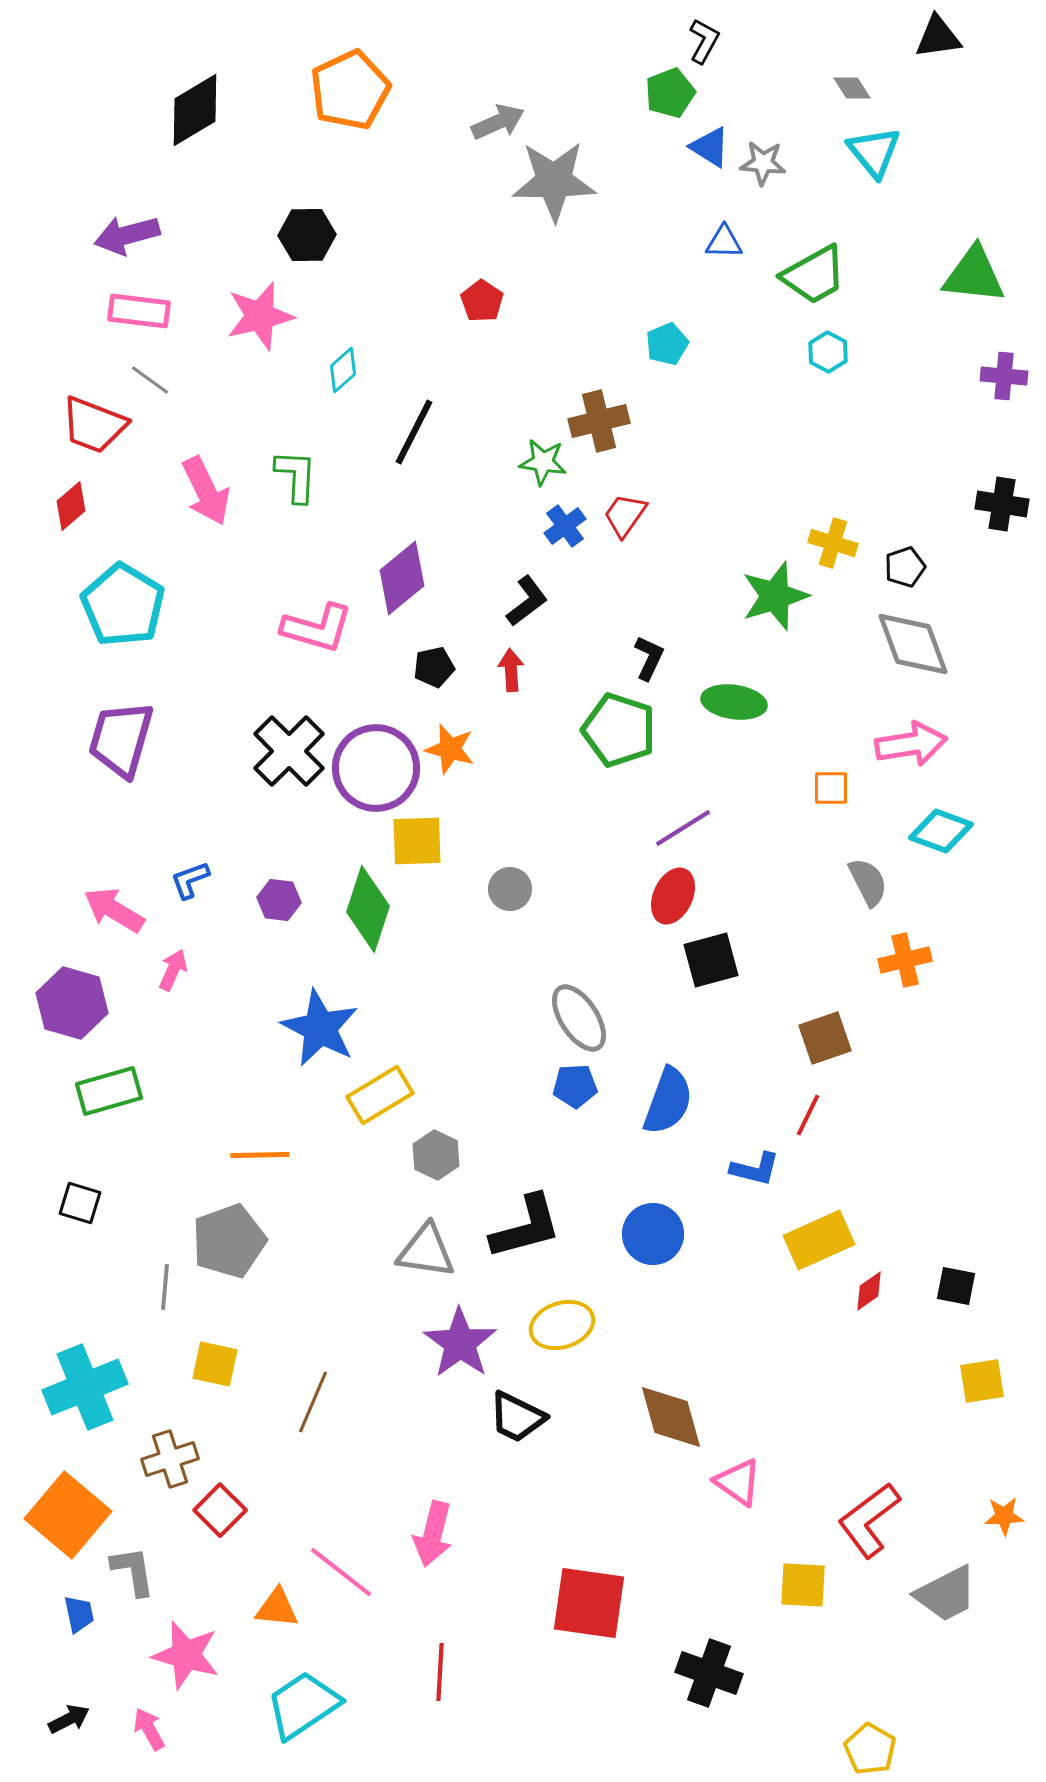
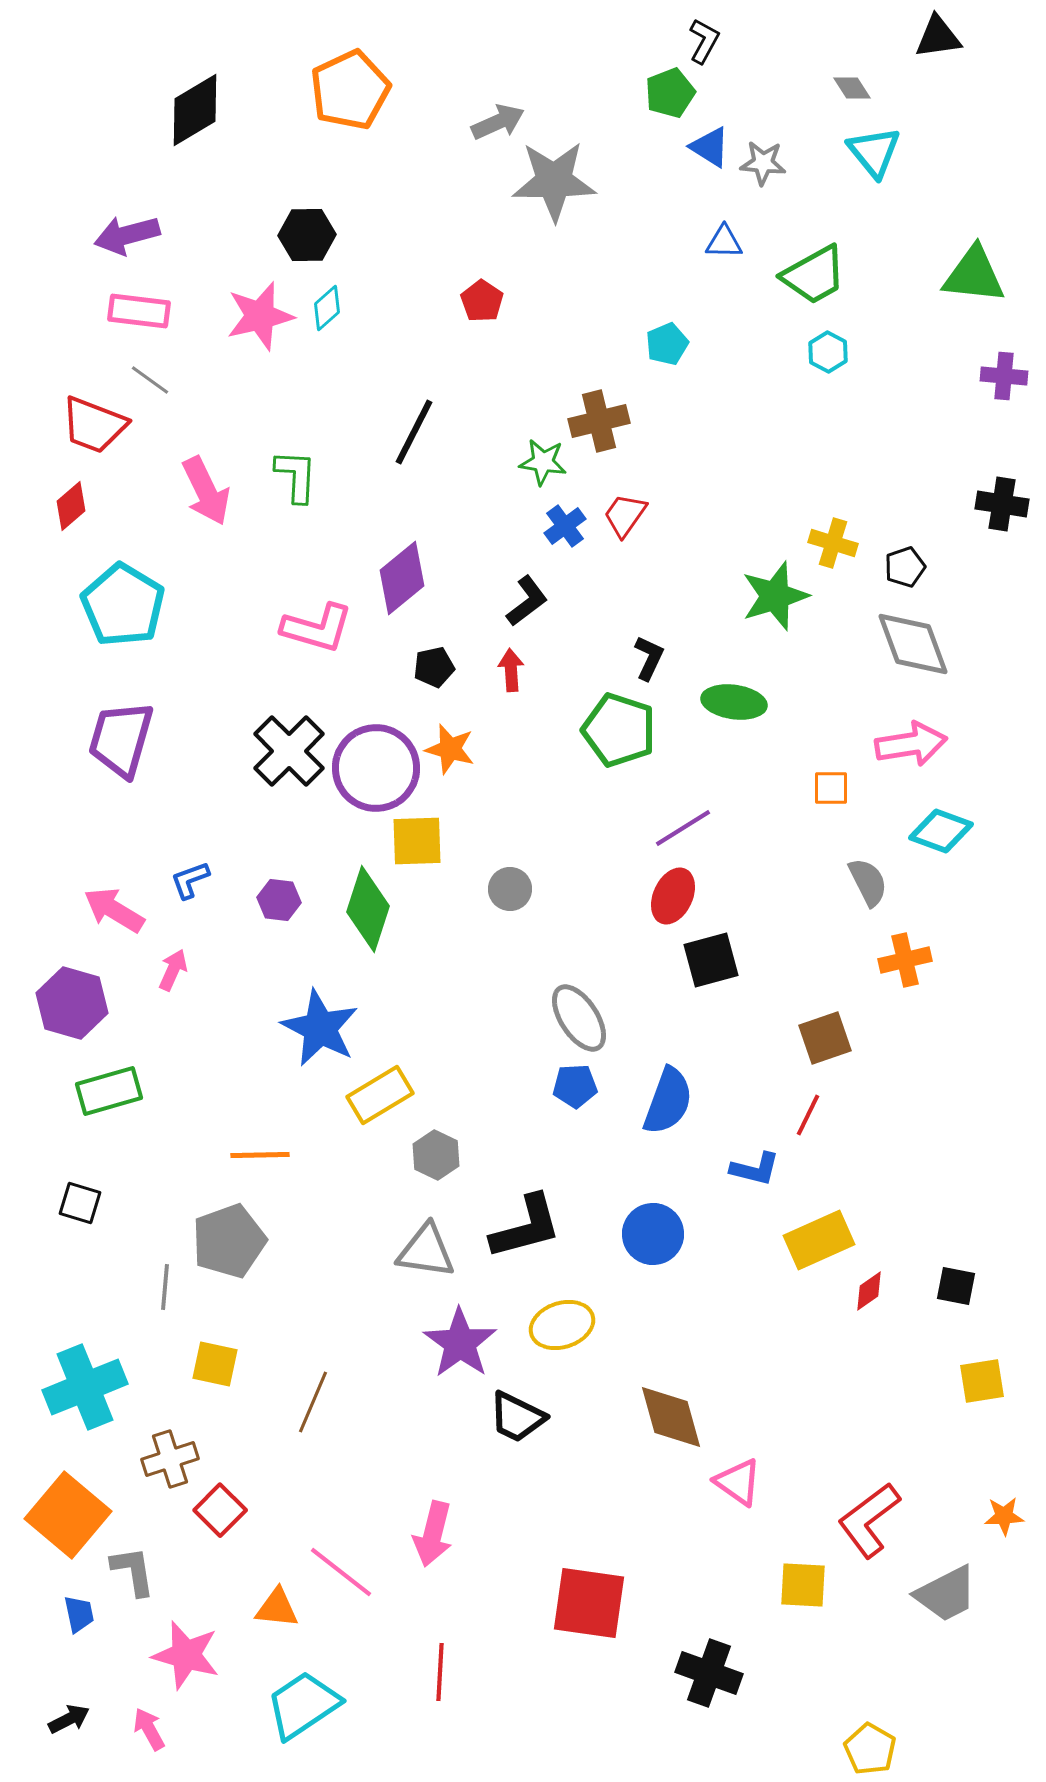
cyan diamond at (343, 370): moved 16 px left, 62 px up
